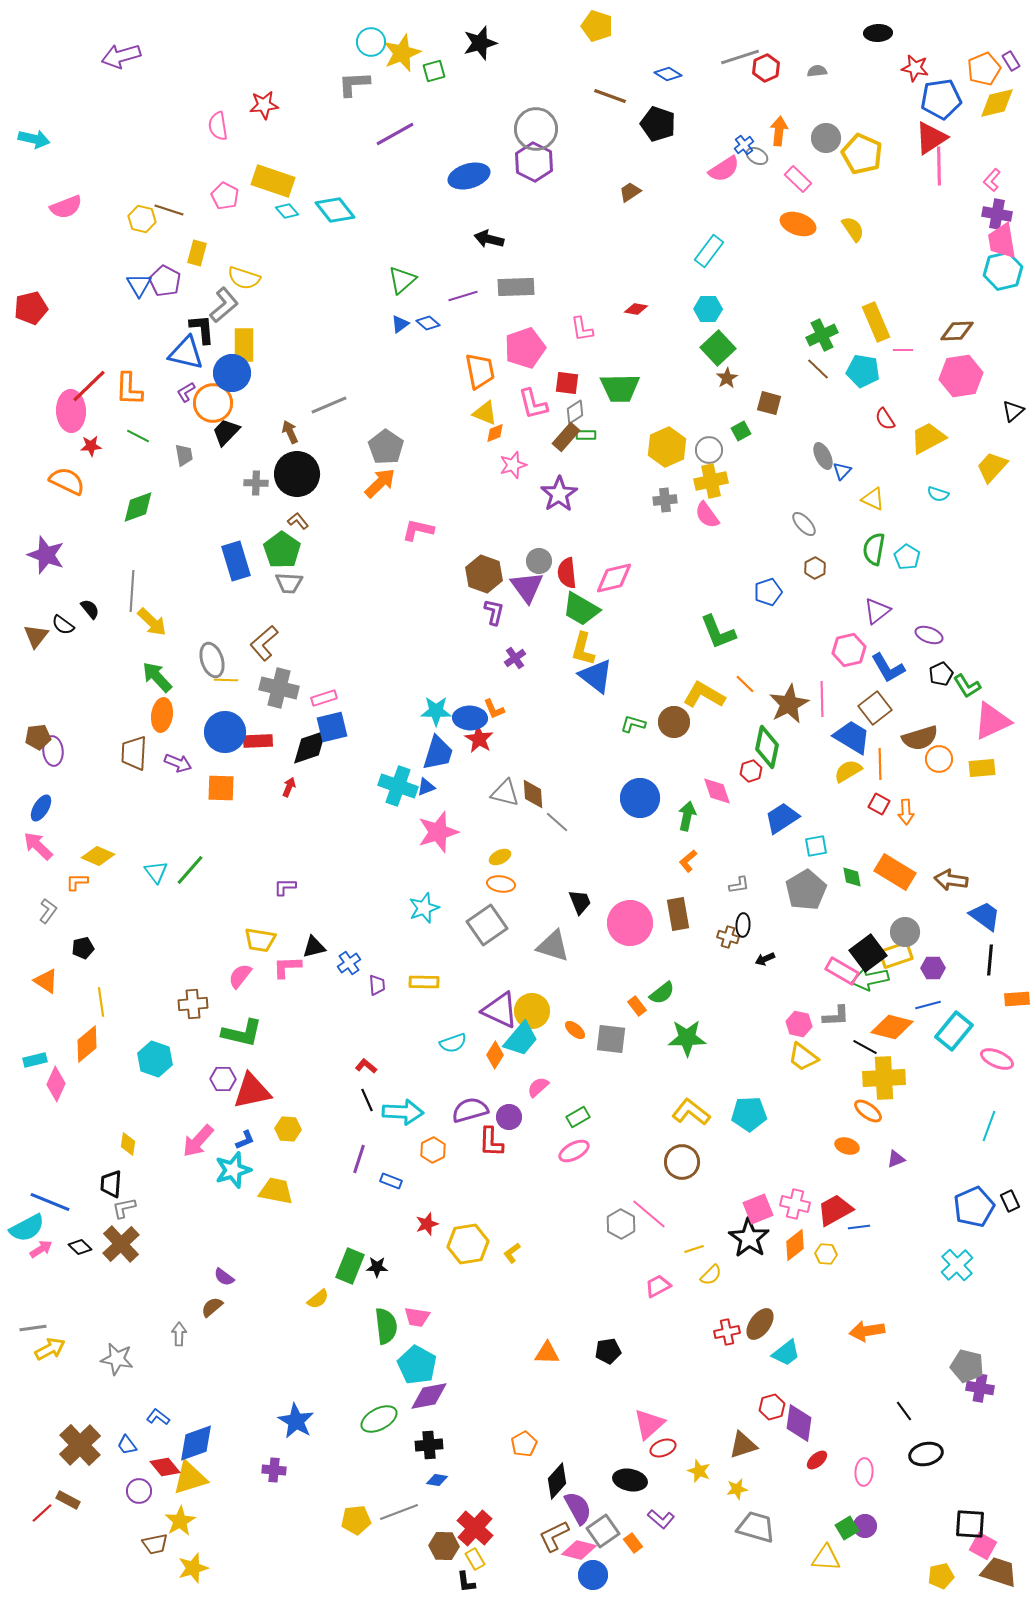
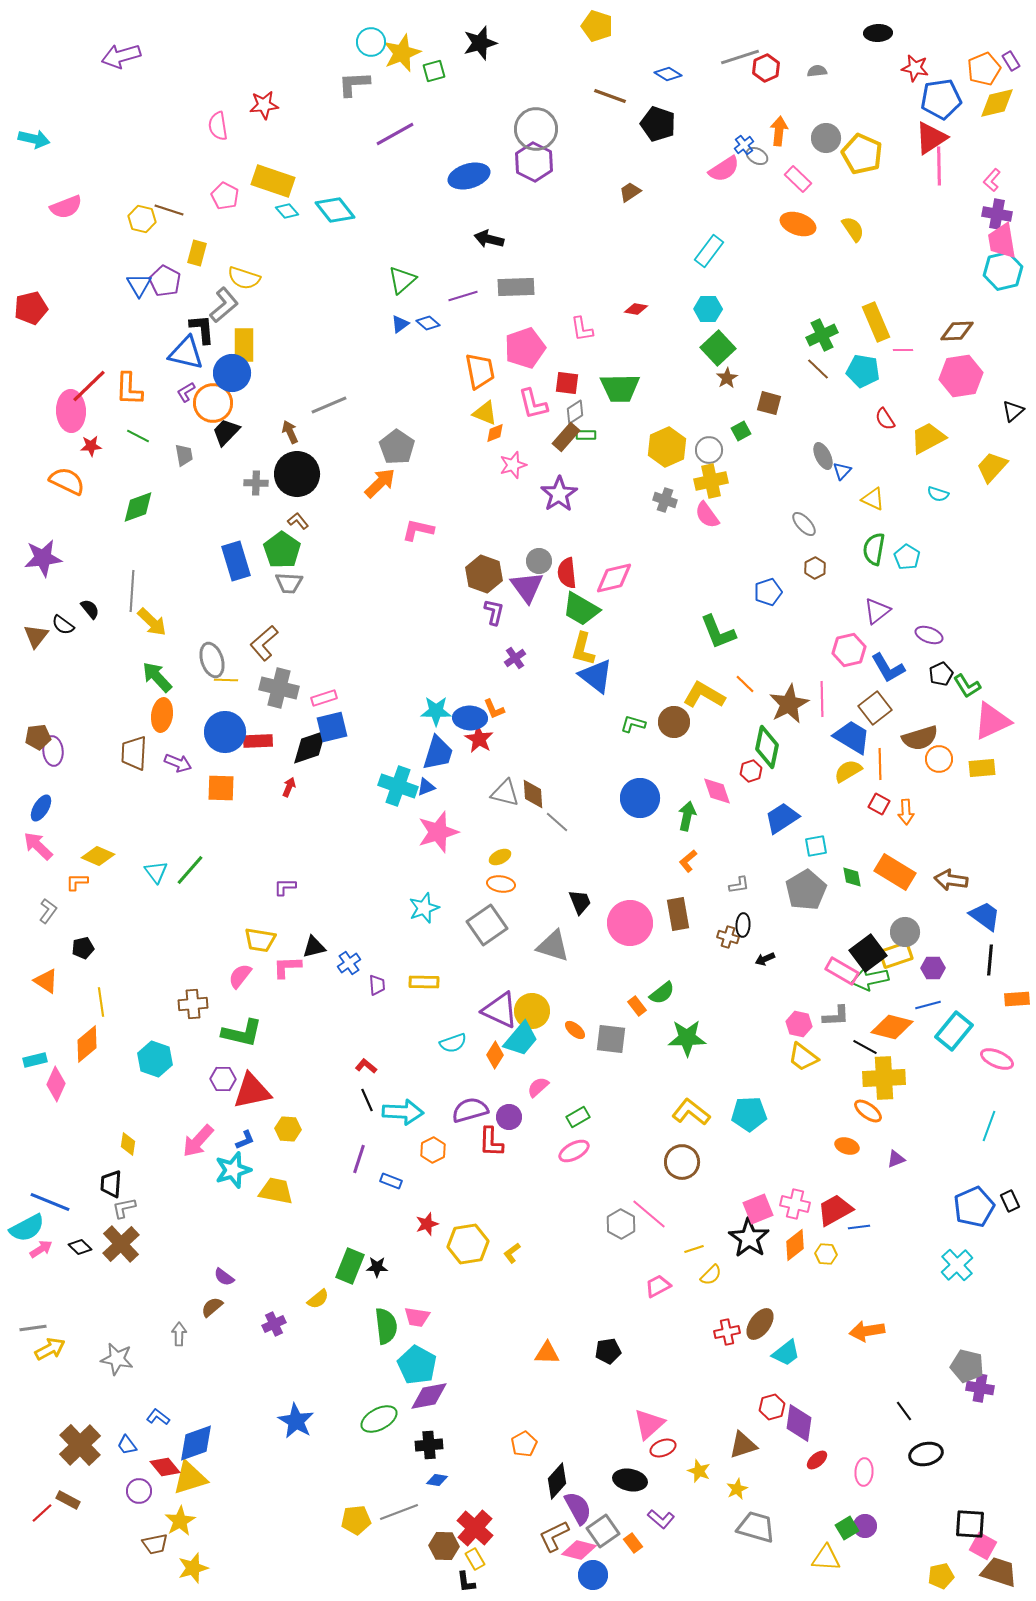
gray pentagon at (386, 447): moved 11 px right
gray cross at (665, 500): rotated 25 degrees clockwise
purple star at (46, 555): moved 3 px left, 3 px down; rotated 27 degrees counterclockwise
purple cross at (274, 1470): moved 146 px up; rotated 30 degrees counterclockwise
yellow star at (737, 1489): rotated 15 degrees counterclockwise
